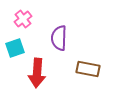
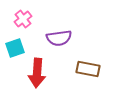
purple semicircle: rotated 100 degrees counterclockwise
